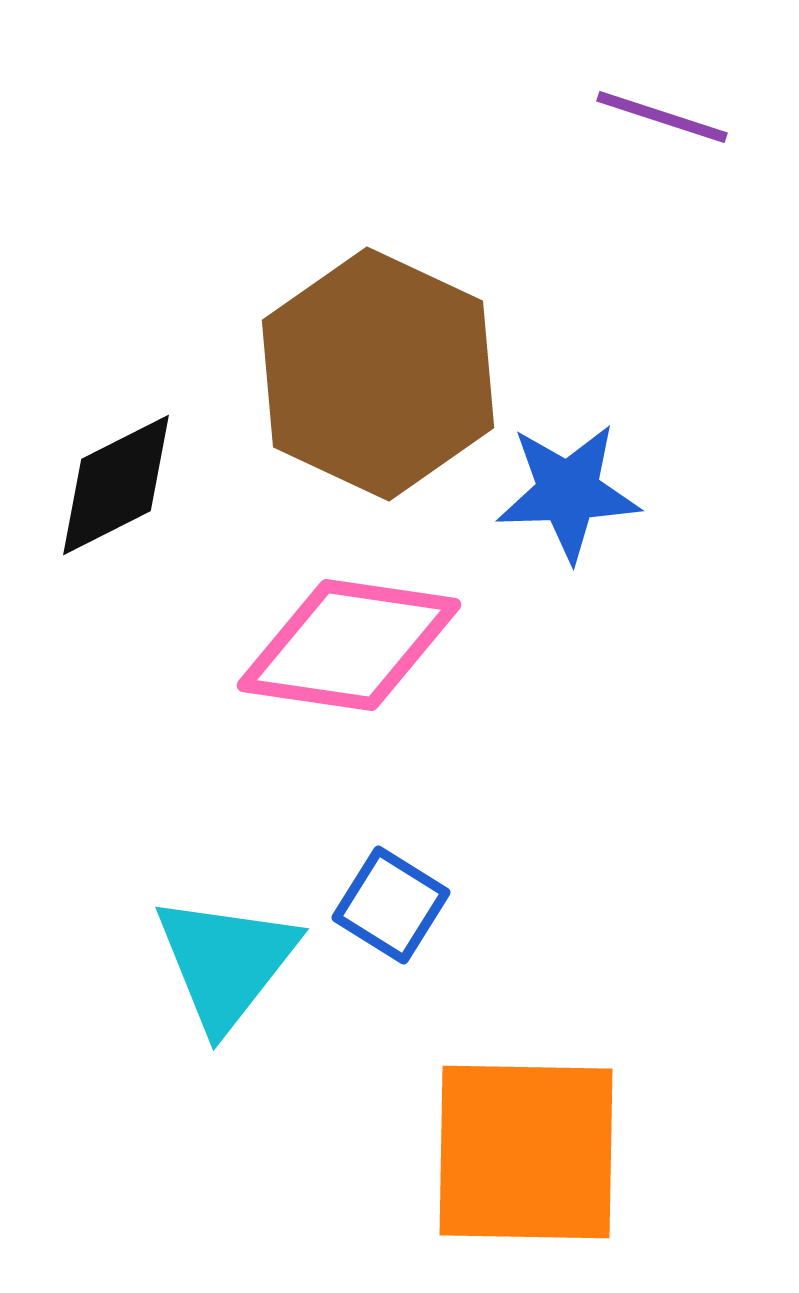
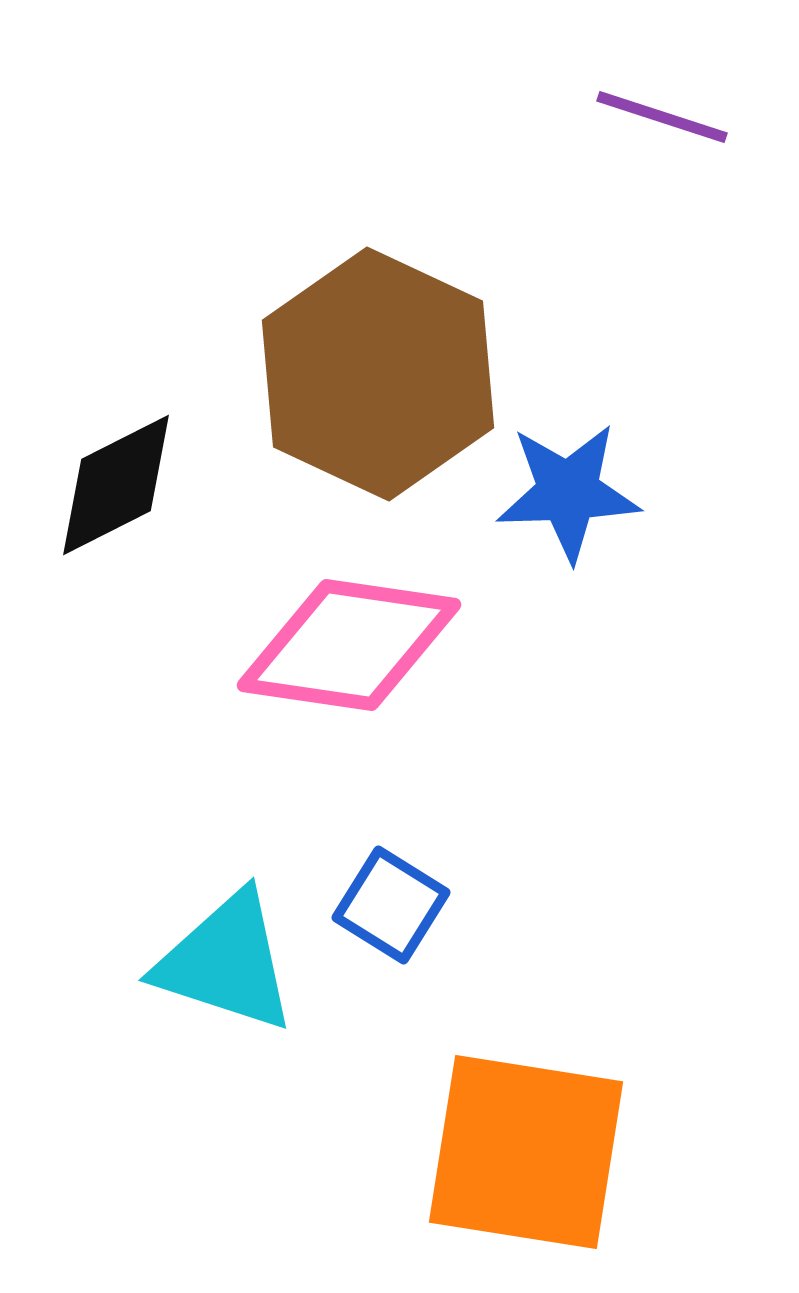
cyan triangle: rotated 50 degrees counterclockwise
orange square: rotated 8 degrees clockwise
